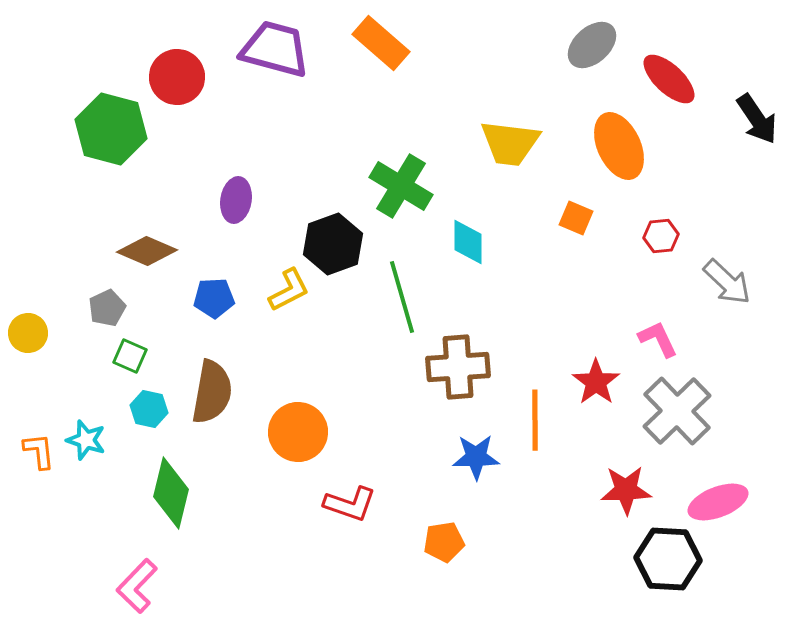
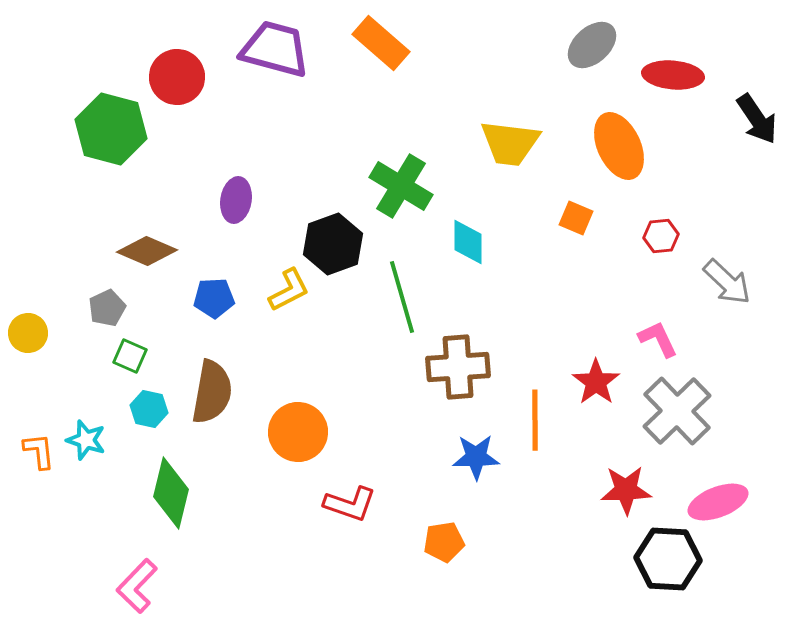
red ellipse at (669, 79): moved 4 px right, 4 px up; rotated 38 degrees counterclockwise
